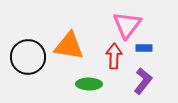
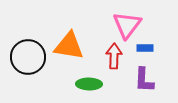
blue rectangle: moved 1 px right
purple L-shape: moved 1 px right, 1 px up; rotated 144 degrees clockwise
